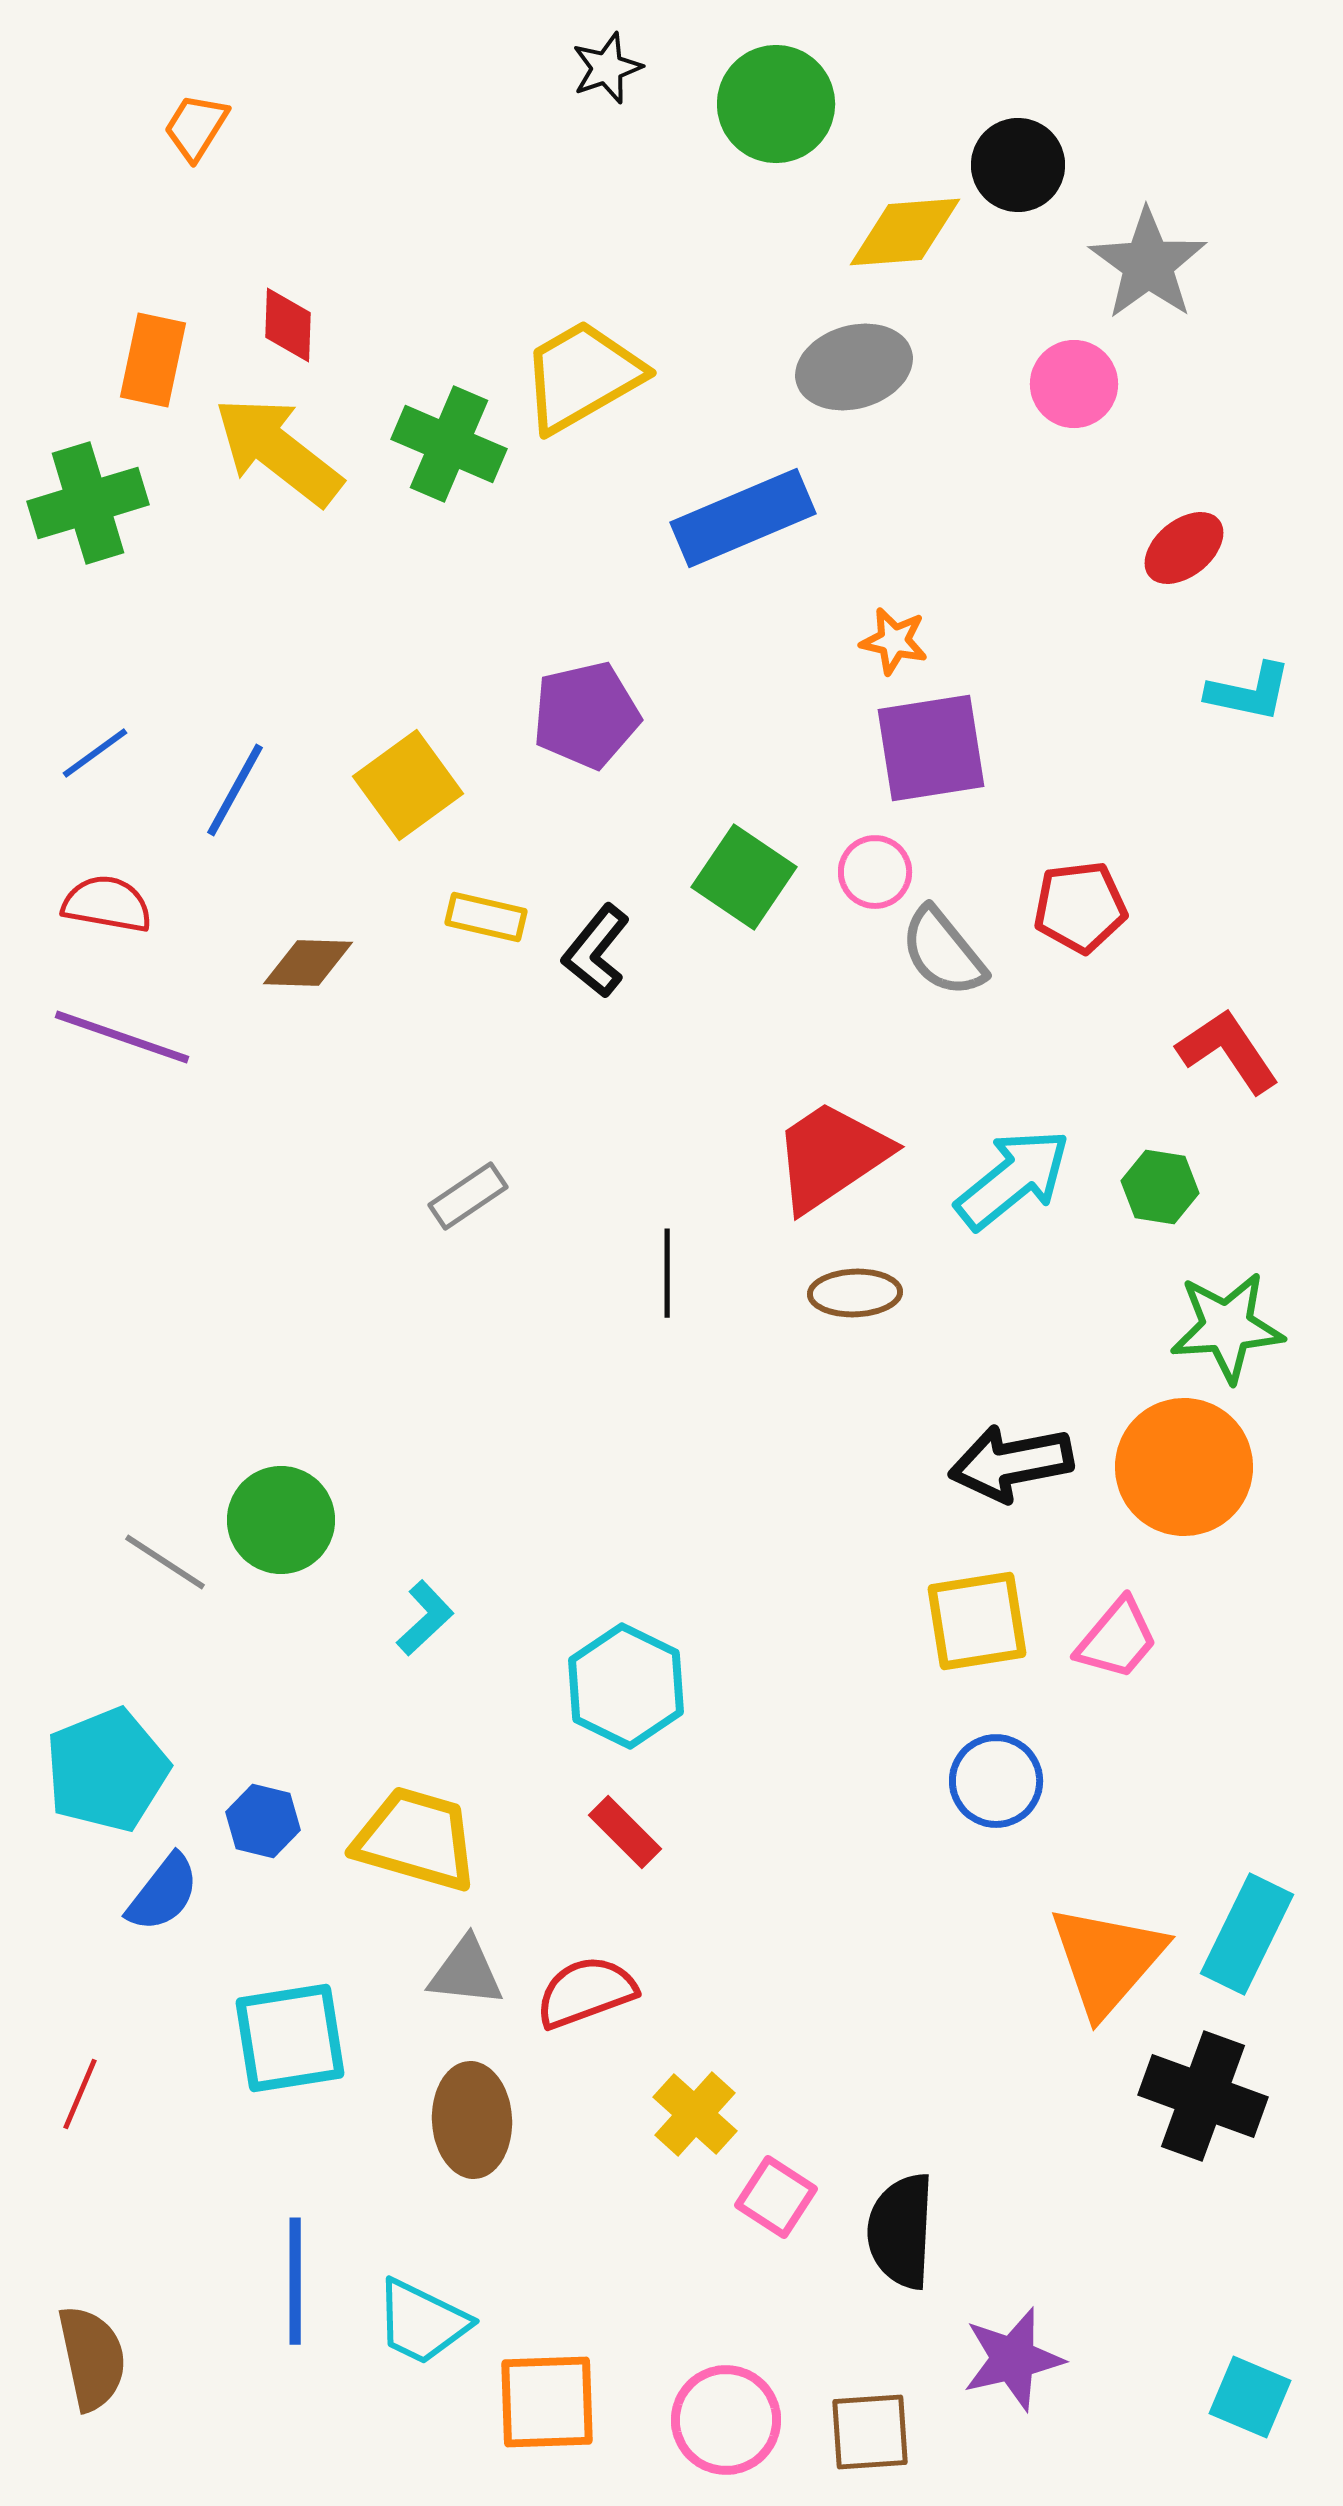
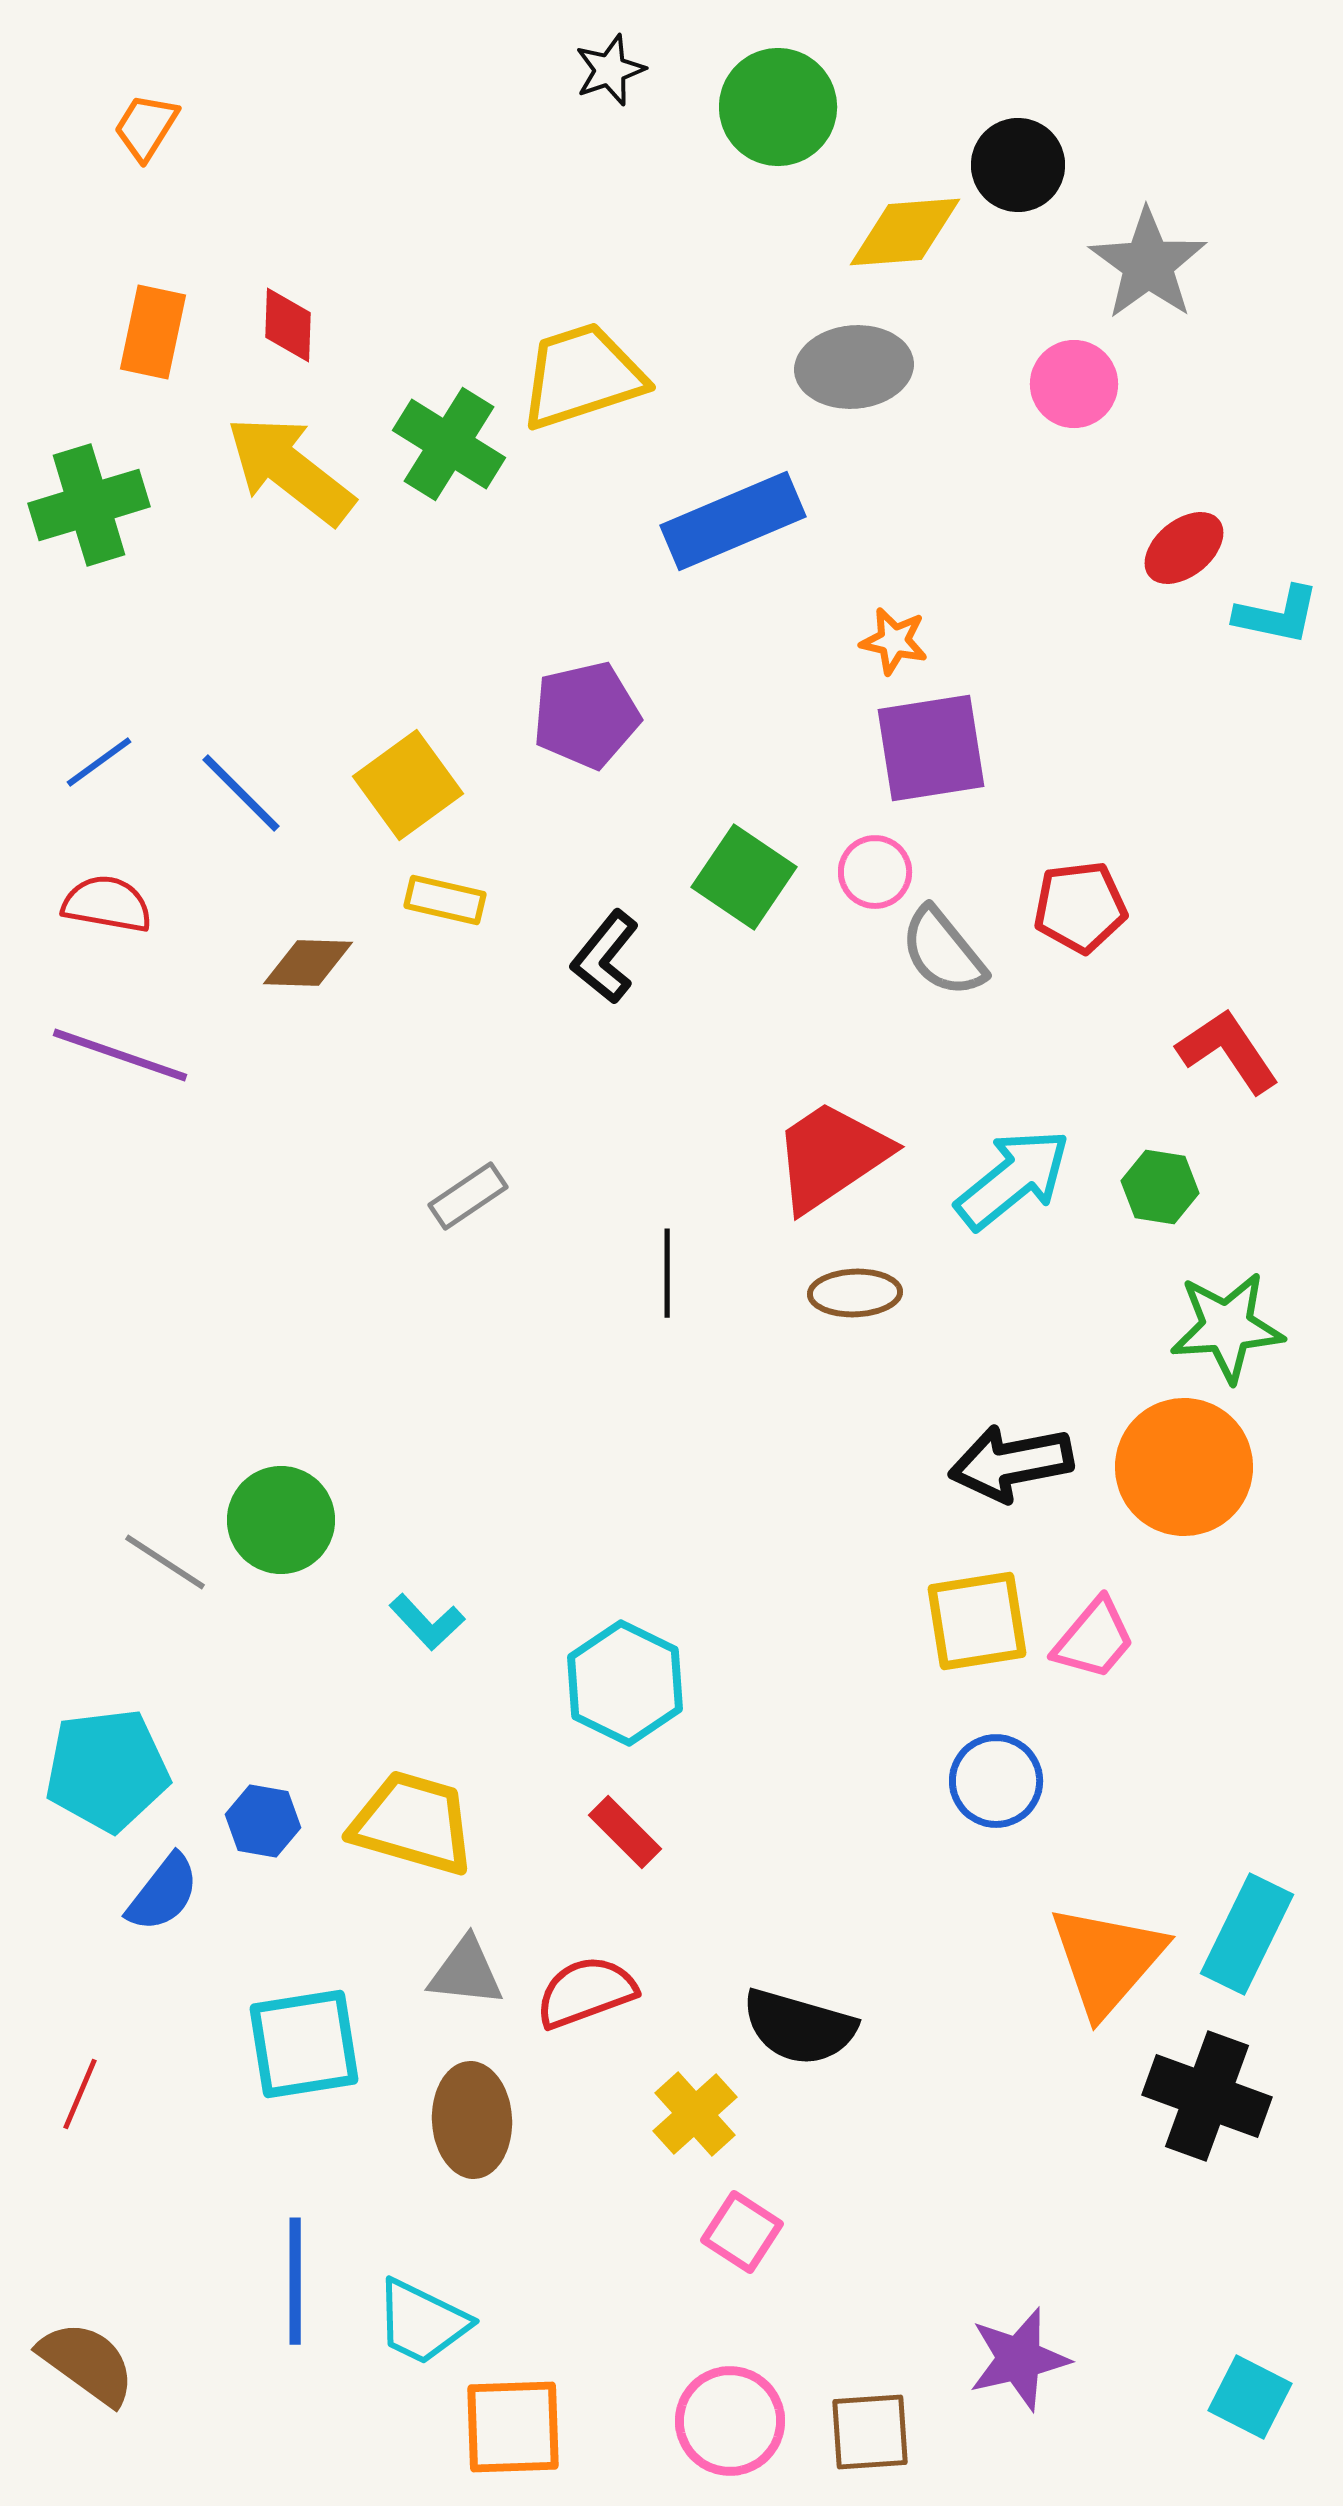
black star at (607, 68): moved 3 px right, 2 px down
green circle at (776, 104): moved 2 px right, 3 px down
orange trapezoid at (196, 127): moved 50 px left
orange rectangle at (153, 360): moved 28 px up
gray ellipse at (854, 367): rotated 11 degrees clockwise
yellow trapezoid at (582, 376): rotated 12 degrees clockwise
green cross at (449, 444): rotated 9 degrees clockwise
yellow arrow at (278, 451): moved 12 px right, 19 px down
green cross at (88, 503): moved 1 px right, 2 px down
blue rectangle at (743, 518): moved 10 px left, 3 px down
cyan L-shape at (1249, 692): moved 28 px right, 77 px up
blue line at (95, 753): moved 4 px right, 9 px down
blue line at (235, 790): moved 6 px right, 3 px down; rotated 74 degrees counterclockwise
yellow rectangle at (486, 917): moved 41 px left, 17 px up
black L-shape at (596, 951): moved 9 px right, 6 px down
purple line at (122, 1037): moved 2 px left, 18 px down
cyan L-shape at (425, 1618): moved 2 px right, 4 px down; rotated 90 degrees clockwise
pink trapezoid at (1117, 1639): moved 23 px left
cyan hexagon at (626, 1686): moved 1 px left, 3 px up
cyan pentagon at (107, 1770): rotated 15 degrees clockwise
blue hexagon at (263, 1821): rotated 4 degrees counterclockwise
yellow trapezoid at (416, 1839): moved 3 px left, 16 px up
cyan square at (290, 2038): moved 14 px right, 6 px down
black cross at (1203, 2096): moved 4 px right
yellow cross at (695, 2114): rotated 6 degrees clockwise
pink square at (776, 2197): moved 34 px left, 35 px down
black semicircle at (901, 2231): moved 102 px left, 204 px up; rotated 77 degrees counterclockwise
brown semicircle at (92, 2358): moved 5 px left, 5 px down; rotated 42 degrees counterclockwise
purple star at (1013, 2359): moved 6 px right
cyan square at (1250, 2397): rotated 4 degrees clockwise
orange square at (547, 2402): moved 34 px left, 25 px down
pink circle at (726, 2420): moved 4 px right, 1 px down
